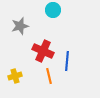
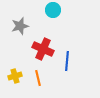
red cross: moved 2 px up
orange line: moved 11 px left, 2 px down
